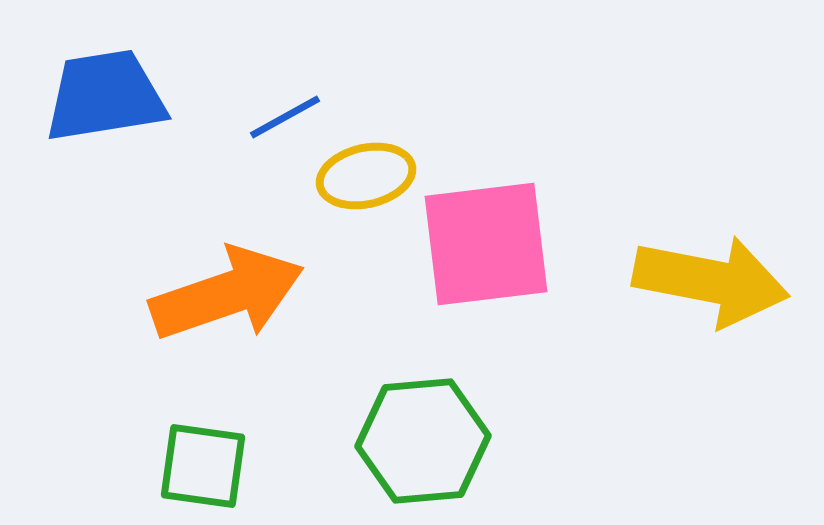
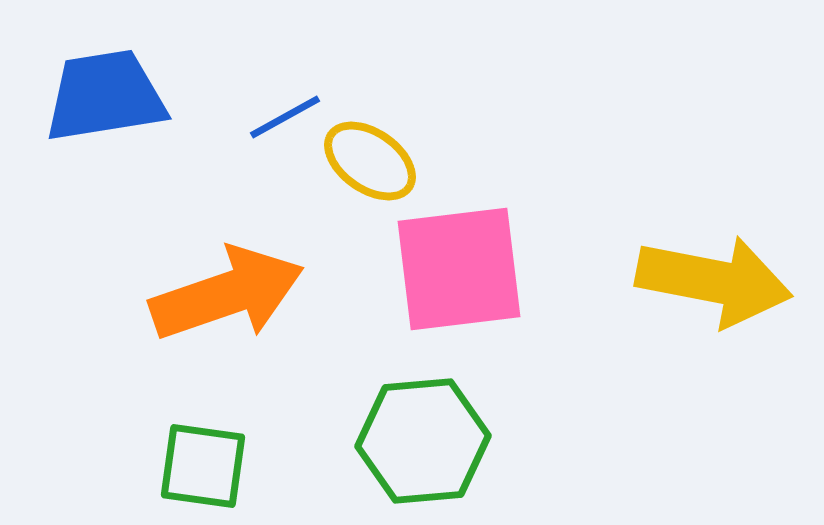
yellow ellipse: moved 4 px right, 15 px up; rotated 48 degrees clockwise
pink square: moved 27 px left, 25 px down
yellow arrow: moved 3 px right
